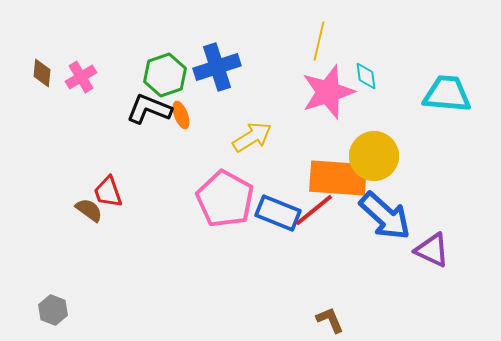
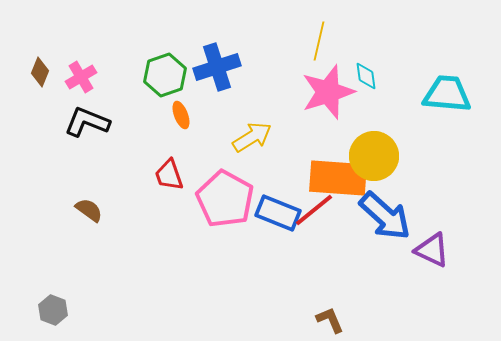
brown diamond: moved 2 px left, 1 px up; rotated 16 degrees clockwise
black L-shape: moved 62 px left, 13 px down
red trapezoid: moved 61 px right, 17 px up
